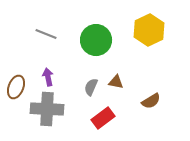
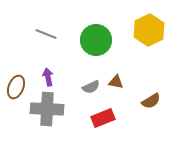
gray semicircle: rotated 138 degrees counterclockwise
red rectangle: rotated 15 degrees clockwise
